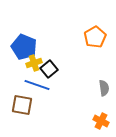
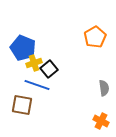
blue pentagon: moved 1 px left, 1 px down
